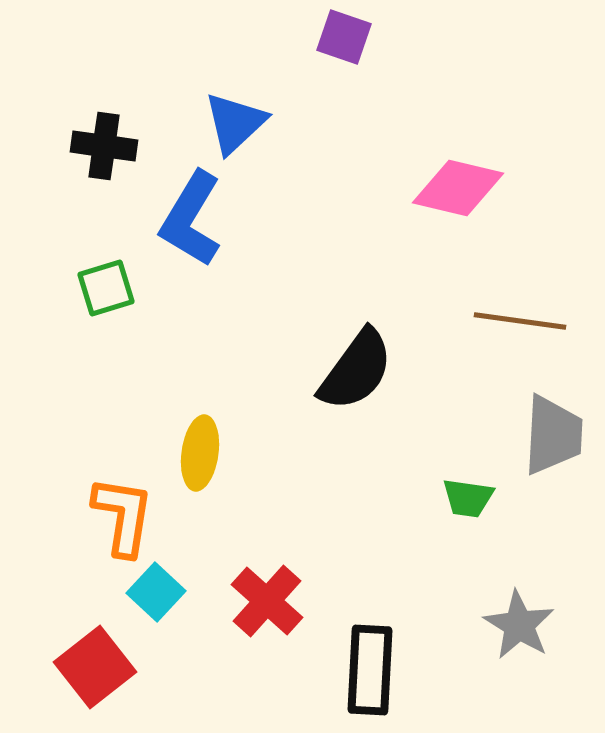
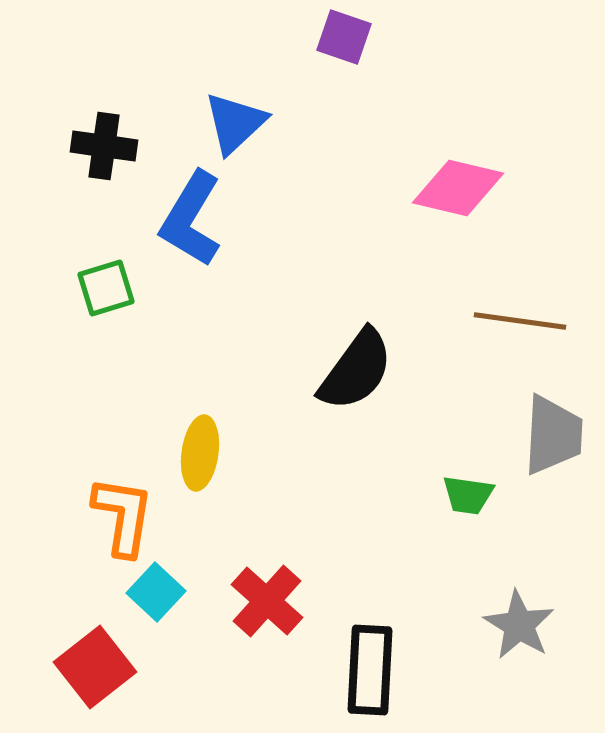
green trapezoid: moved 3 px up
